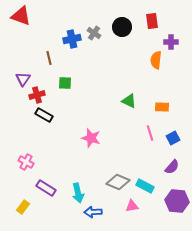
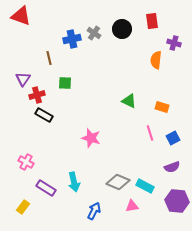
black circle: moved 2 px down
purple cross: moved 3 px right, 1 px down; rotated 16 degrees clockwise
orange rectangle: rotated 16 degrees clockwise
purple semicircle: rotated 28 degrees clockwise
cyan arrow: moved 4 px left, 11 px up
blue arrow: moved 1 px right, 1 px up; rotated 120 degrees clockwise
